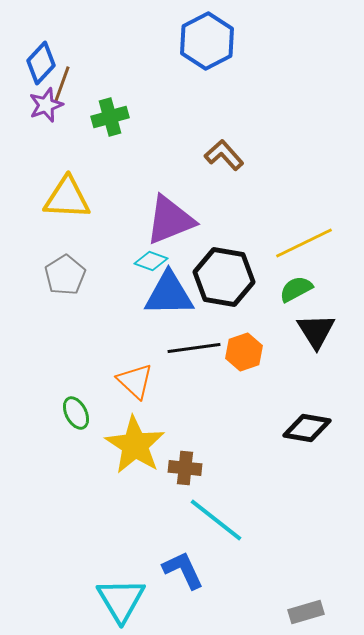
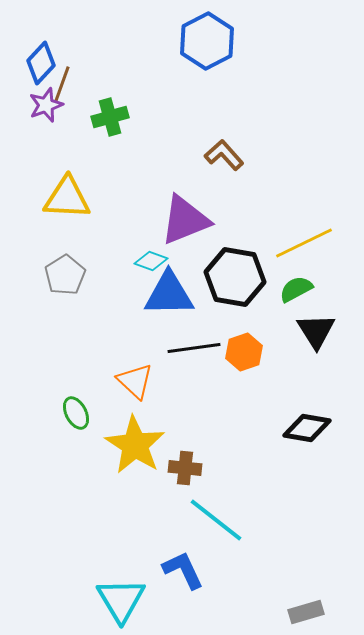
purple triangle: moved 15 px right
black hexagon: moved 11 px right
